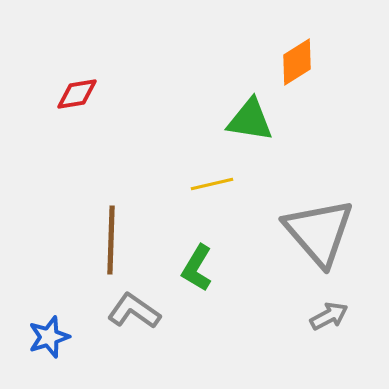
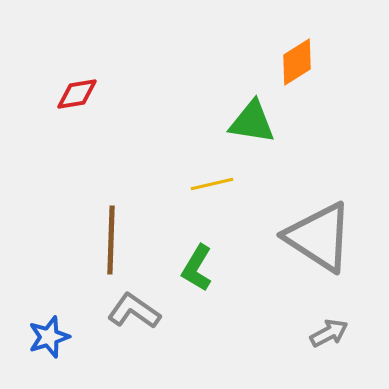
green triangle: moved 2 px right, 2 px down
gray triangle: moved 5 px down; rotated 16 degrees counterclockwise
gray arrow: moved 17 px down
